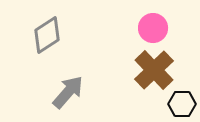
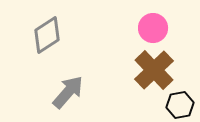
black hexagon: moved 2 px left, 1 px down; rotated 12 degrees counterclockwise
